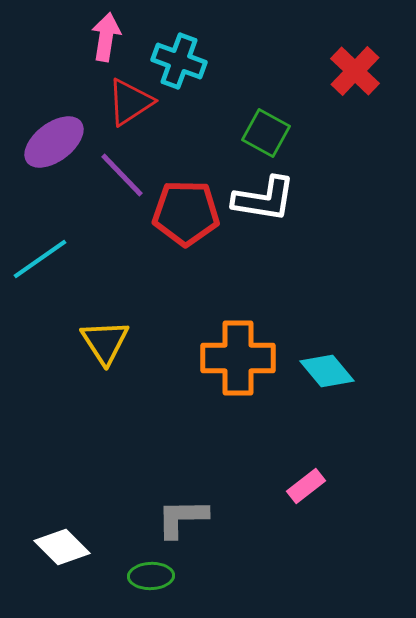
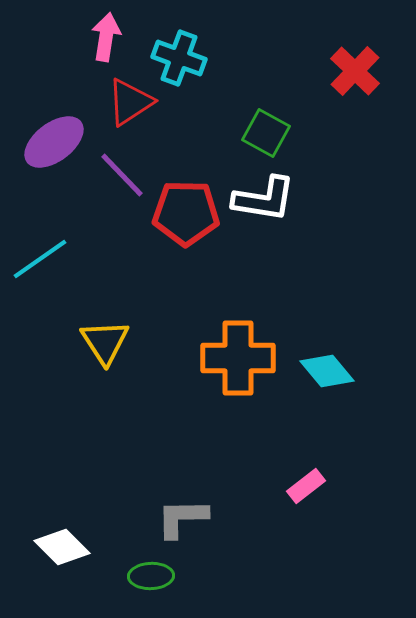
cyan cross: moved 3 px up
